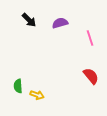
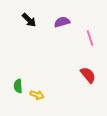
purple semicircle: moved 2 px right, 1 px up
red semicircle: moved 3 px left, 1 px up
